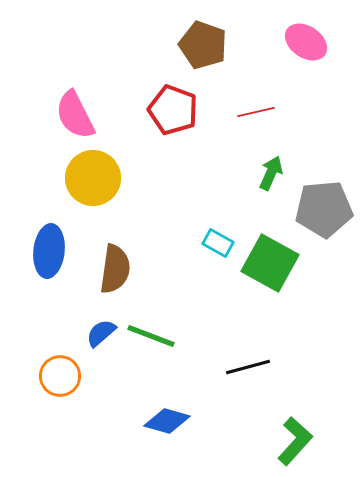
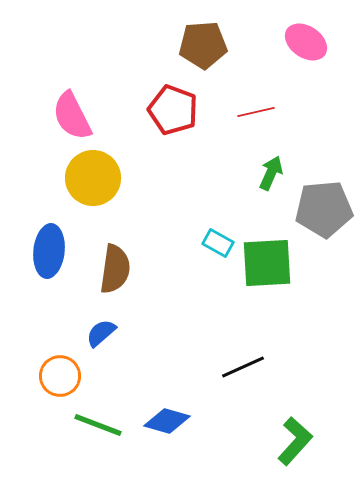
brown pentagon: rotated 24 degrees counterclockwise
pink semicircle: moved 3 px left, 1 px down
green square: moved 3 px left; rotated 32 degrees counterclockwise
green line: moved 53 px left, 89 px down
black line: moved 5 px left; rotated 9 degrees counterclockwise
